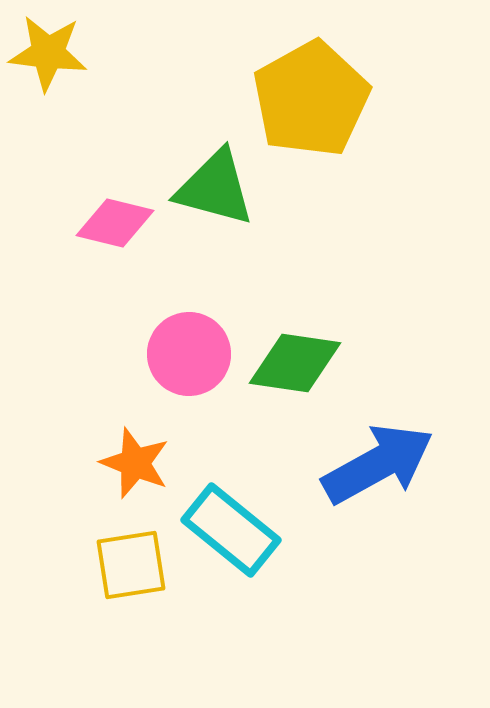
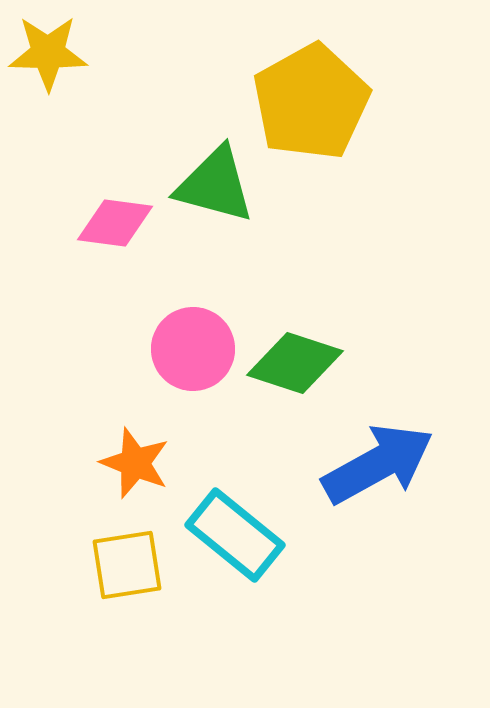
yellow star: rotated 6 degrees counterclockwise
yellow pentagon: moved 3 px down
green triangle: moved 3 px up
pink diamond: rotated 6 degrees counterclockwise
pink circle: moved 4 px right, 5 px up
green diamond: rotated 10 degrees clockwise
cyan rectangle: moved 4 px right, 5 px down
yellow square: moved 4 px left
